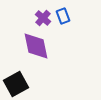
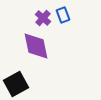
blue rectangle: moved 1 px up
